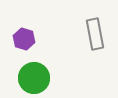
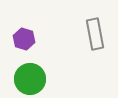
green circle: moved 4 px left, 1 px down
